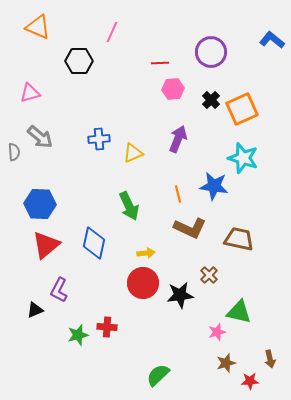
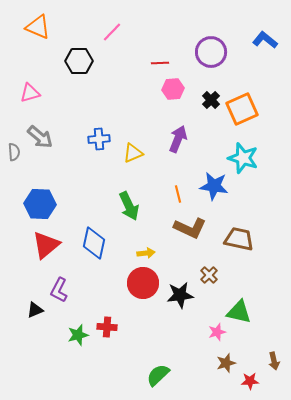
pink line: rotated 20 degrees clockwise
blue L-shape: moved 7 px left
brown arrow: moved 4 px right, 2 px down
